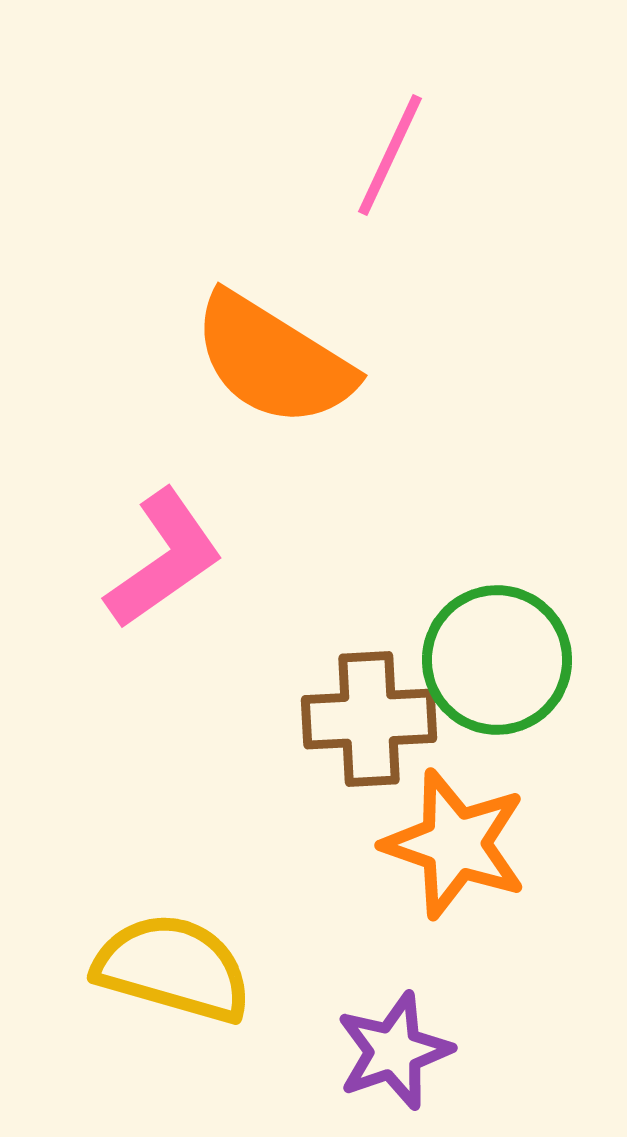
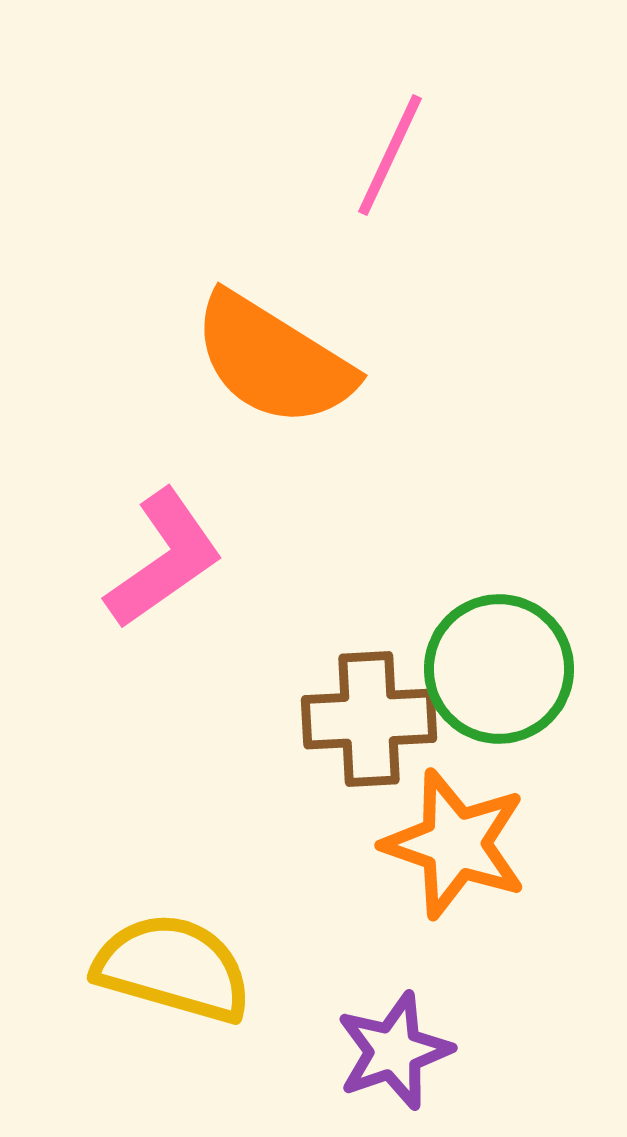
green circle: moved 2 px right, 9 px down
